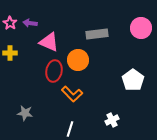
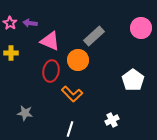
gray rectangle: moved 3 px left, 2 px down; rotated 35 degrees counterclockwise
pink triangle: moved 1 px right, 1 px up
yellow cross: moved 1 px right
red ellipse: moved 3 px left
